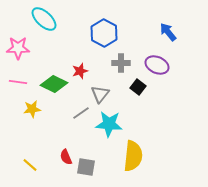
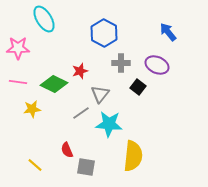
cyan ellipse: rotated 16 degrees clockwise
red semicircle: moved 1 px right, 7 px up
yellow line: moved 5 px right
